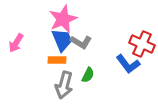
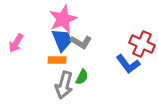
green semicircle: moved 6 px left, 2 px down
